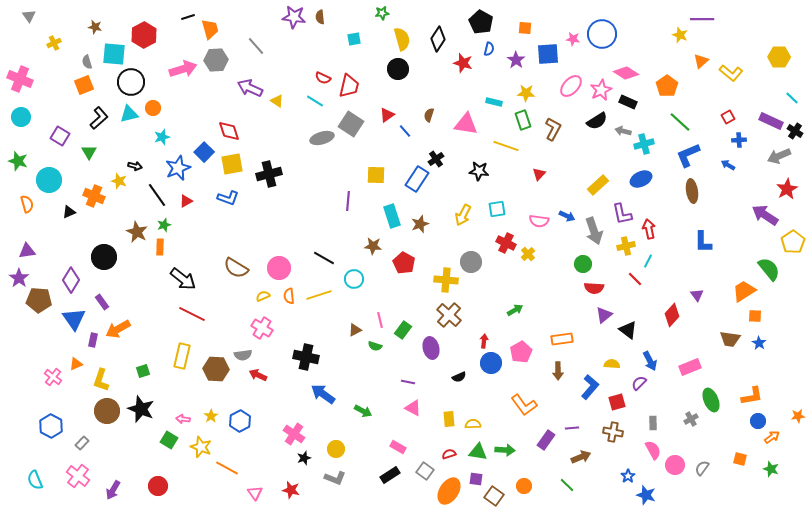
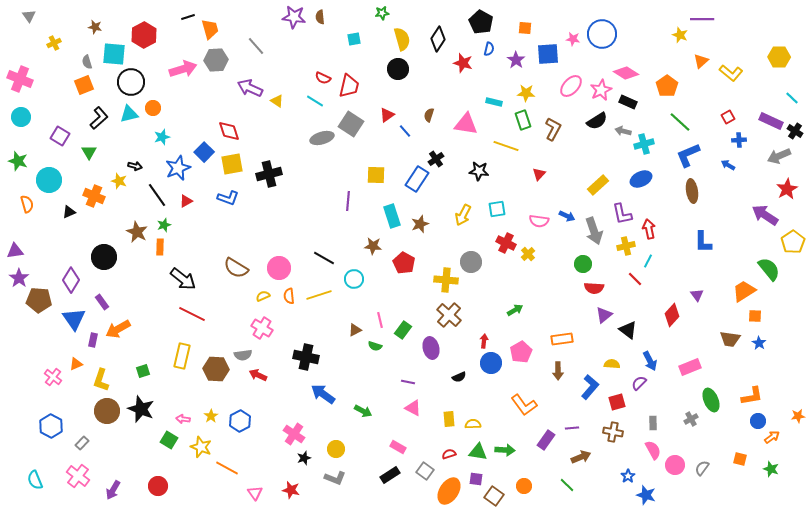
purple triangle at (27, 251): moved 12 px left
